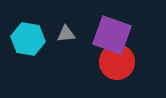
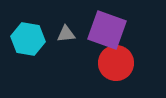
purple square: moved 5 px left, 5 px up
red circle: moved 1 px left, 1 px down
